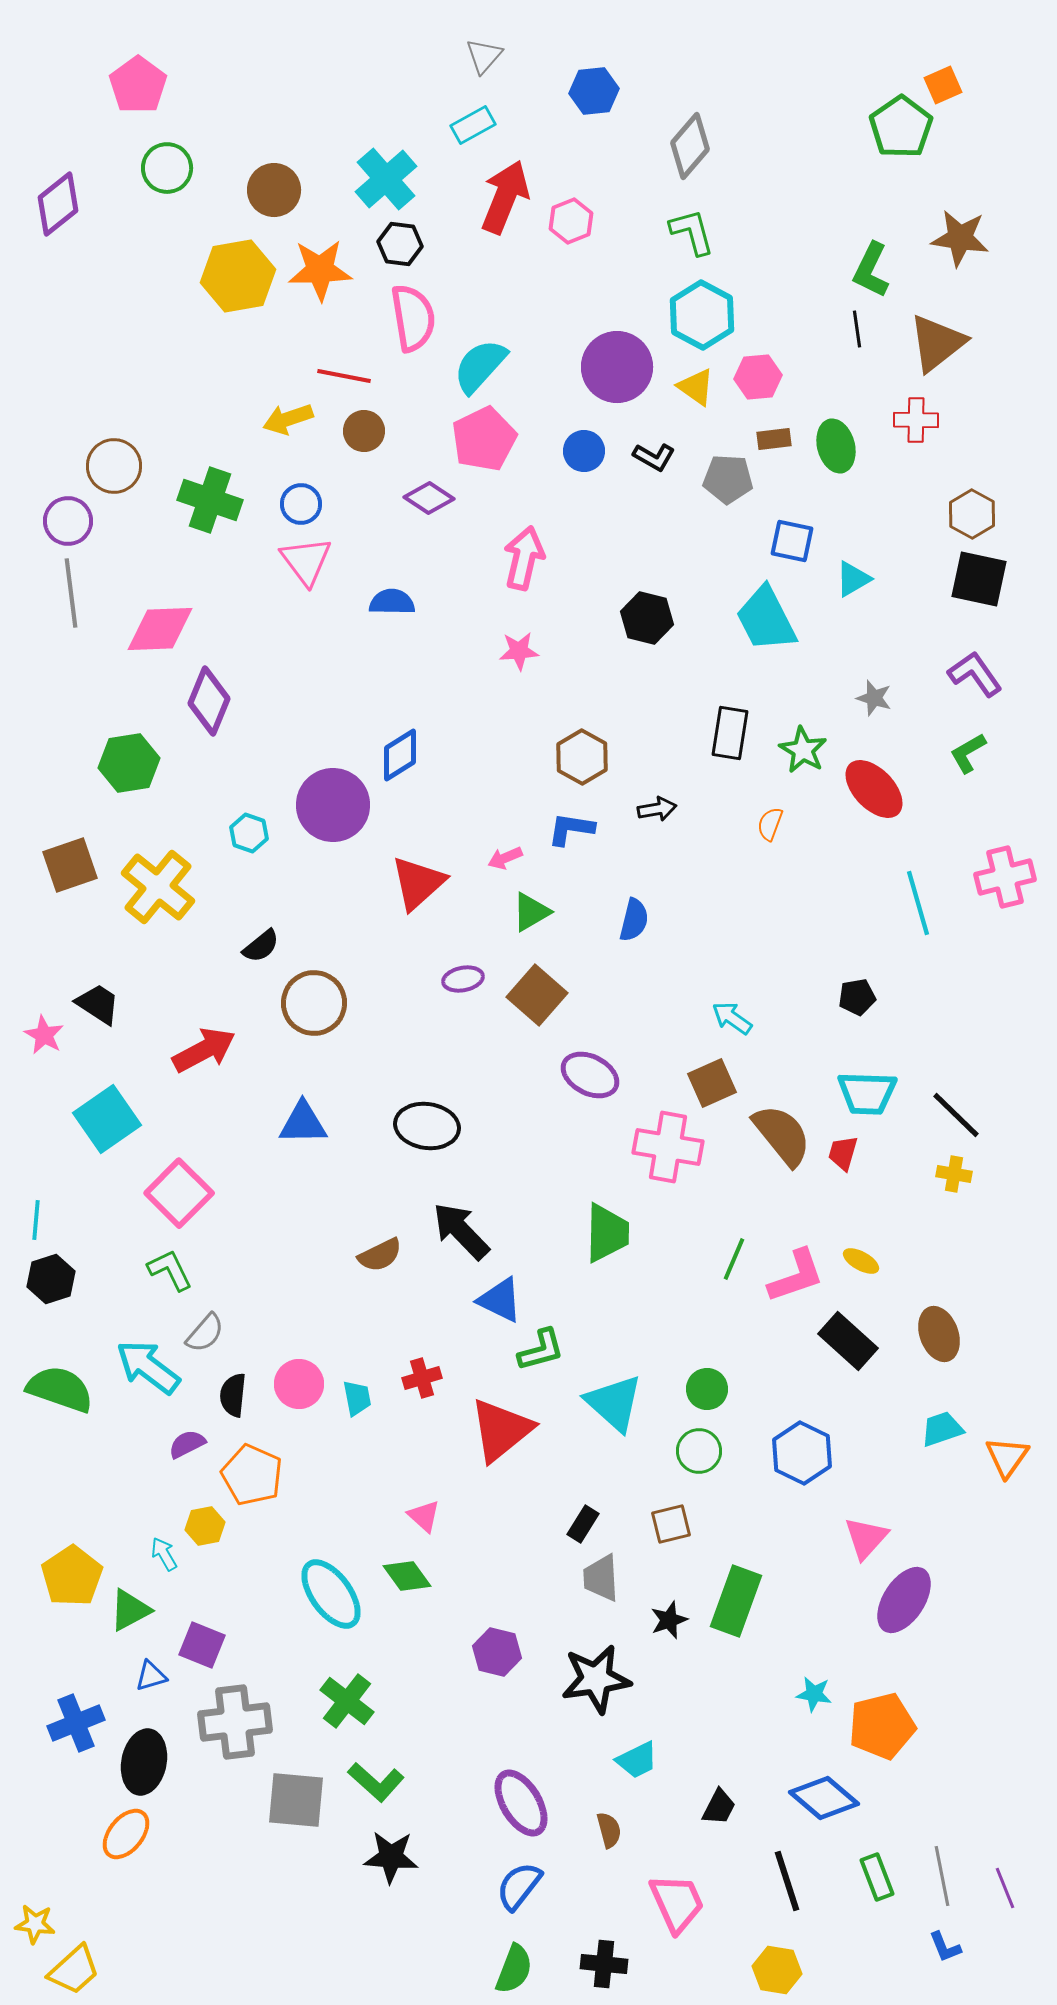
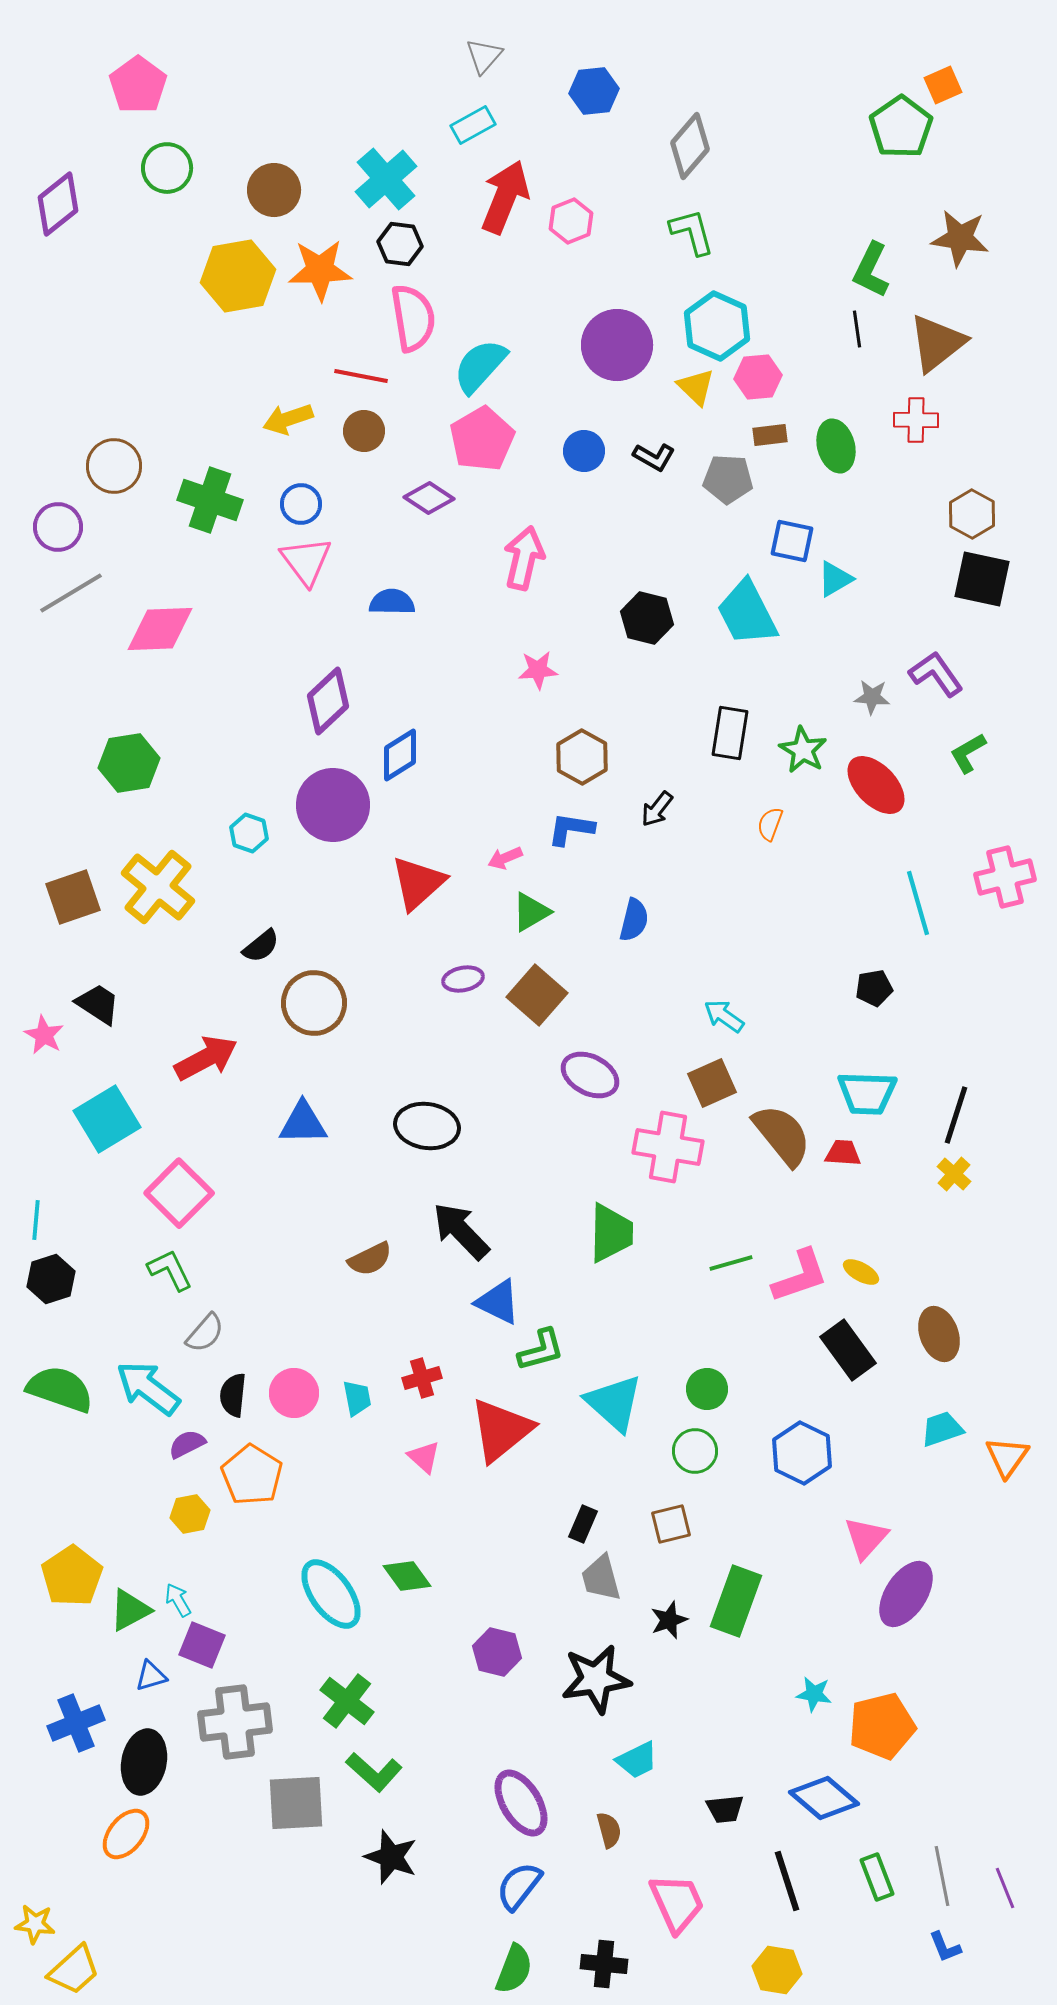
cyan hexagon at (702, 315): moved 15 px right, 11 px down; rotated 4 degrees counterclockwise
purple circle at (617, 367): moved 22 px up
red line at (344, 376): moved 17 px right
yellow triangle at (696, 387): rotated 9 degrees clockwise
pink pentagon at (484, 439): moved 2 px left; rotated 4 degrees counterclockwise
brown rectangle at (774, 439): moved 4 px left, 4 px up
purple circle at (68, 521): moved 10 px left, 6 px down
cyan triangle at (853, 579): moved 18 px left
black square at (979, 579): moved 3 px right
gray line at (71, 593): rotated 66 degrees clockwise
cyan trapezoid at (766, 619): moved 19 px left, 6 px up
pink star at (519, 651): moved 19 px right, 19 px down
purple L-shape at (975, 674): moved 39 px left
gray star at (874, 698): moved 2 px left, 1 px up; rotated 12 degrees counterclockwise
purple diamond at (209, 701): moved 119 px right; rotated 24 degrees clockwise
red ellipse at (874, 789): moved 2 px right, 4 px up
black arrow at (657, 809): rotated 138 degrees clockwise
brown square at (70, 865): moved 3 px right, 32 px down
black pentagon at (857, 997): moved 17 px right, 9 px up
cyan arrow at (732, 1018): moved 8 px left, 2 px up
red arrow at (204, 1050): moved 2 px right, 8 px down
black line at (956, 1115): rotated 64 degrees clockwise
cyan square at (107, 1119): rotated 4 degrees clockwise
red trapezoid at (843, 1153): rotated 78 degrees clockwise
yellow cross at (954, 1174): rotated 32 degrees clockwise
green trapezoid at (607, 1233): moved 4 px right
brown semicircle at (380, 1255): moved 10 px left, 4 px down
green line at (734, 1259): moved 3 px left, 4 px down; rotated 51 degrees clockwise
yellow ellipse at (861, 1261): moved 11 px down
pink L-shape at (796, 1276): moved 4 px right
blue triangle at (500, 1300): moved 2 px left, 2 px down
black rectangle at (848, 1341): moved 9 px down; rotated 12 degrees clockwise
cyan arrow at (148, 1367): moved 21 px down
pink circle at (299, 1384): moved 5 px left, 9 px down
green circle at (699, 1451): moved 4 px left
orange pentagon at (252, 1475): rotated 8 degrees clockwise
pink triangle at (424, 1516): moved 59 px up
black rectangle at (583, 1524): rotated 9 degrees counterclockwise
yellow hexagon at (205, 1526): moved 15 px left, 12 px up
cyan arrow at (164, 1554): moved 14 px right, 46 px down
gray trapezoid at (601, 1578): rotated 12 degrees counterclockwise
purple ellipse at (904, 1600): moved 2 px right, 6 px up
green L-shape at (376, 1782): moved 2 px left, 10 px up
gray square at (296, 1800): moved 3 px down; rotated 8 degrees counterclockwise
black trapezoid at (719, 1807): moved 6 px right, 2 px down; rotated 57 degrees clockwise
black star at (391, 1857): rotated 16 degrees clockwise
